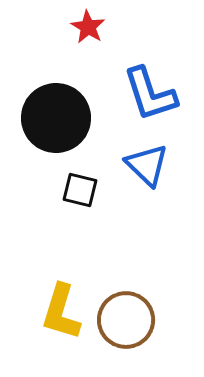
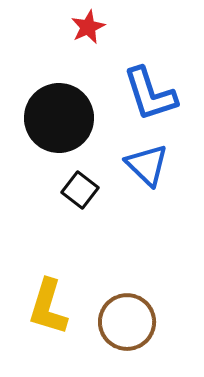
red star: rotated 16 degrees clockwise
black circle: moved 3 px right
black square: rotated 24 degrees clockwise
yellow L-shape: moved 13 px left, 5 px up
brown circle: moved 1 px right, 2 px down
